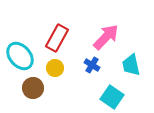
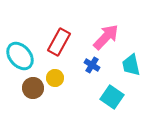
red rectangle: moved 2 px right, 4 px down
yellow circle: moved 10 px down
